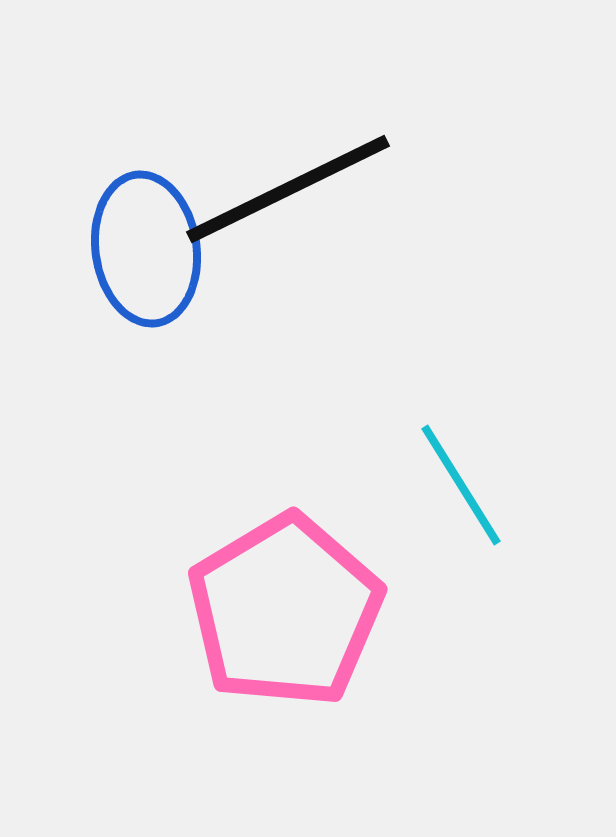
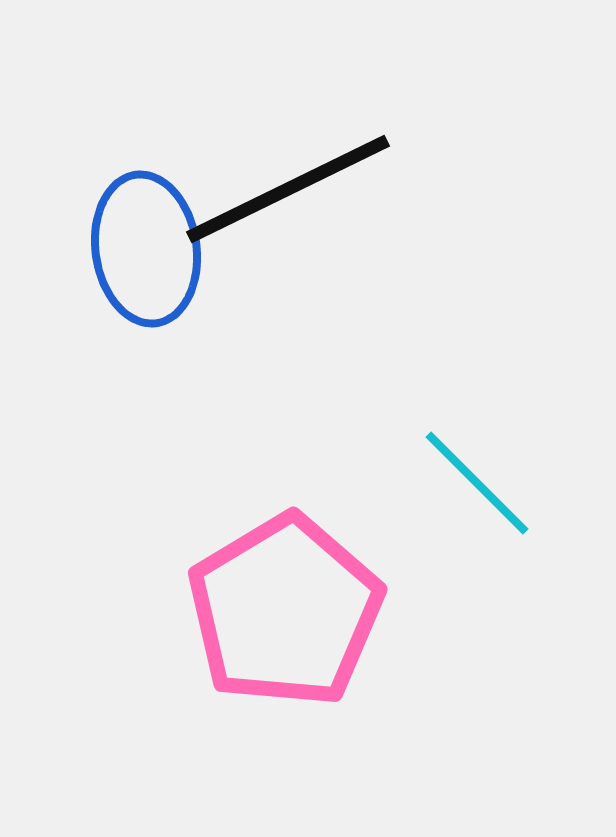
cyan line: moved 16 px right, 2 px up; rotated 13 degrees counterclockwise
